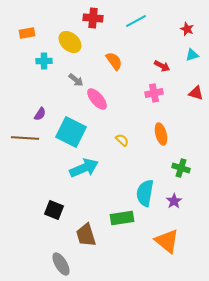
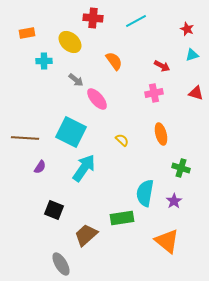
purple semicircle: moved 53 px down
cyan arrow: rotated 32 degrees counterclockwise
brown trapezoid: rotated 65 degrees clockwise
